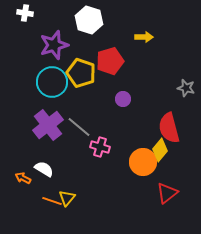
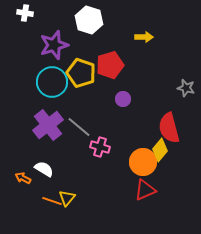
red pentagon: moved 4 px down
red triangle: moved 22 px left, 3 px up; rotated 15 degrees clockwise
